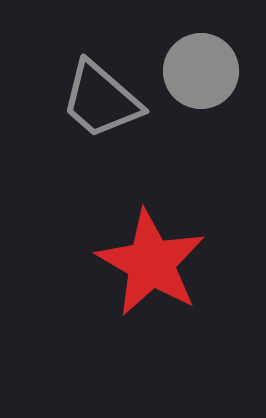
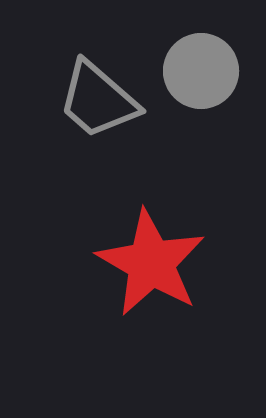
gray trapezoid: moved 3 px left
